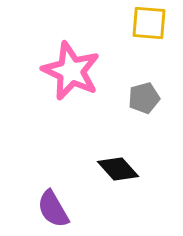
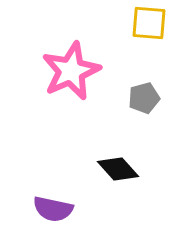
pink star: rotated 24 degrees clockwise
purple semicircle: rotated 48 degrees counterclockwise
